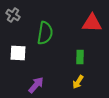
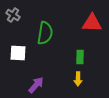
yellow arrow: moved 3 px up; rotated 32 degrees counterclockwise
